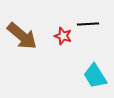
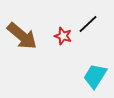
black line: rotated 40 degrees counterclockwise
cyan trapezoid: rotated 64 degrees clockwise
